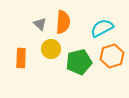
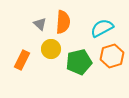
orange rectangle: moved 1 px right, 2 px down; rotated 24 degrees clockwise
